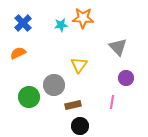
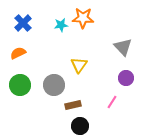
gray triangle: moved 5 px right
green circle: moved 9 px left, 12 px up
pink line: rotated 24 degrees clockwise
